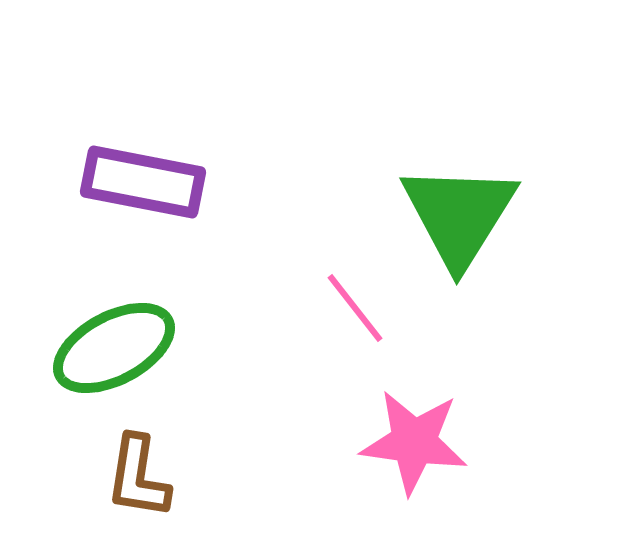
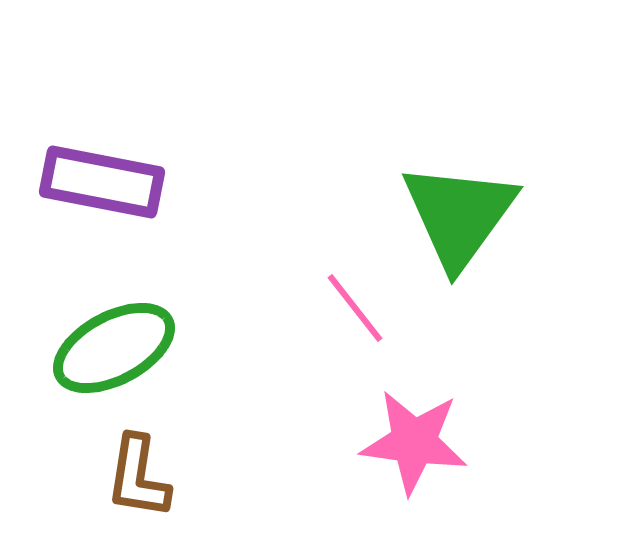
purple rectangle: moved 41 px left
green triangle: rotated 4 degrees clockwise
